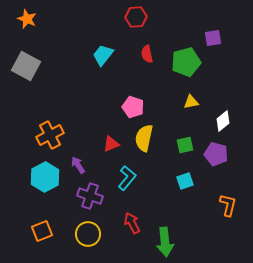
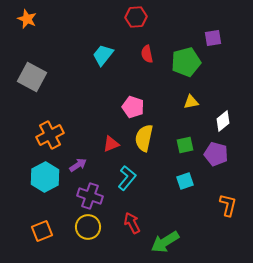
gray square: moved 6 px right, 11 px down
purple arrow: rotated 90 degrees clockwise
yellow circle: moved 7 px up
green arrow: rotated 64 degrees clockwise
